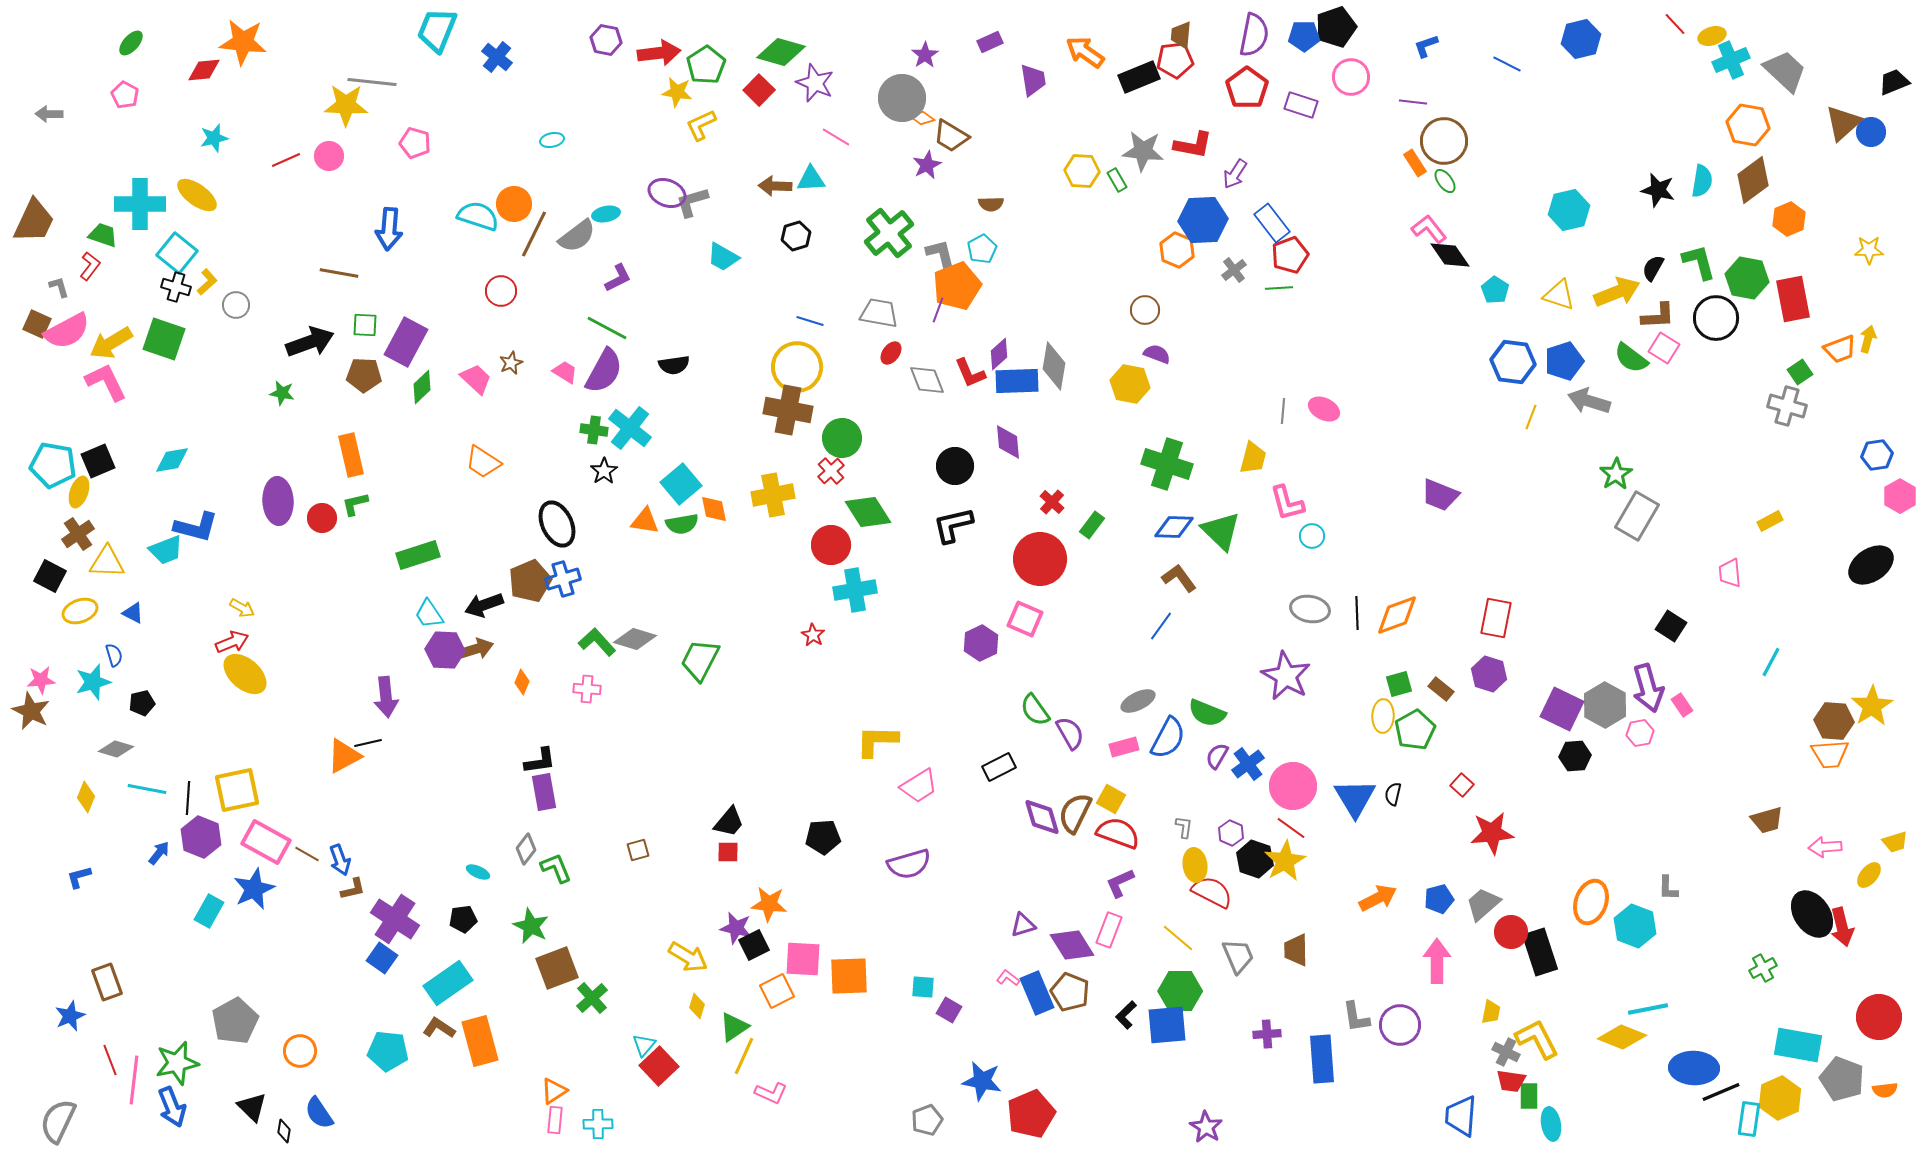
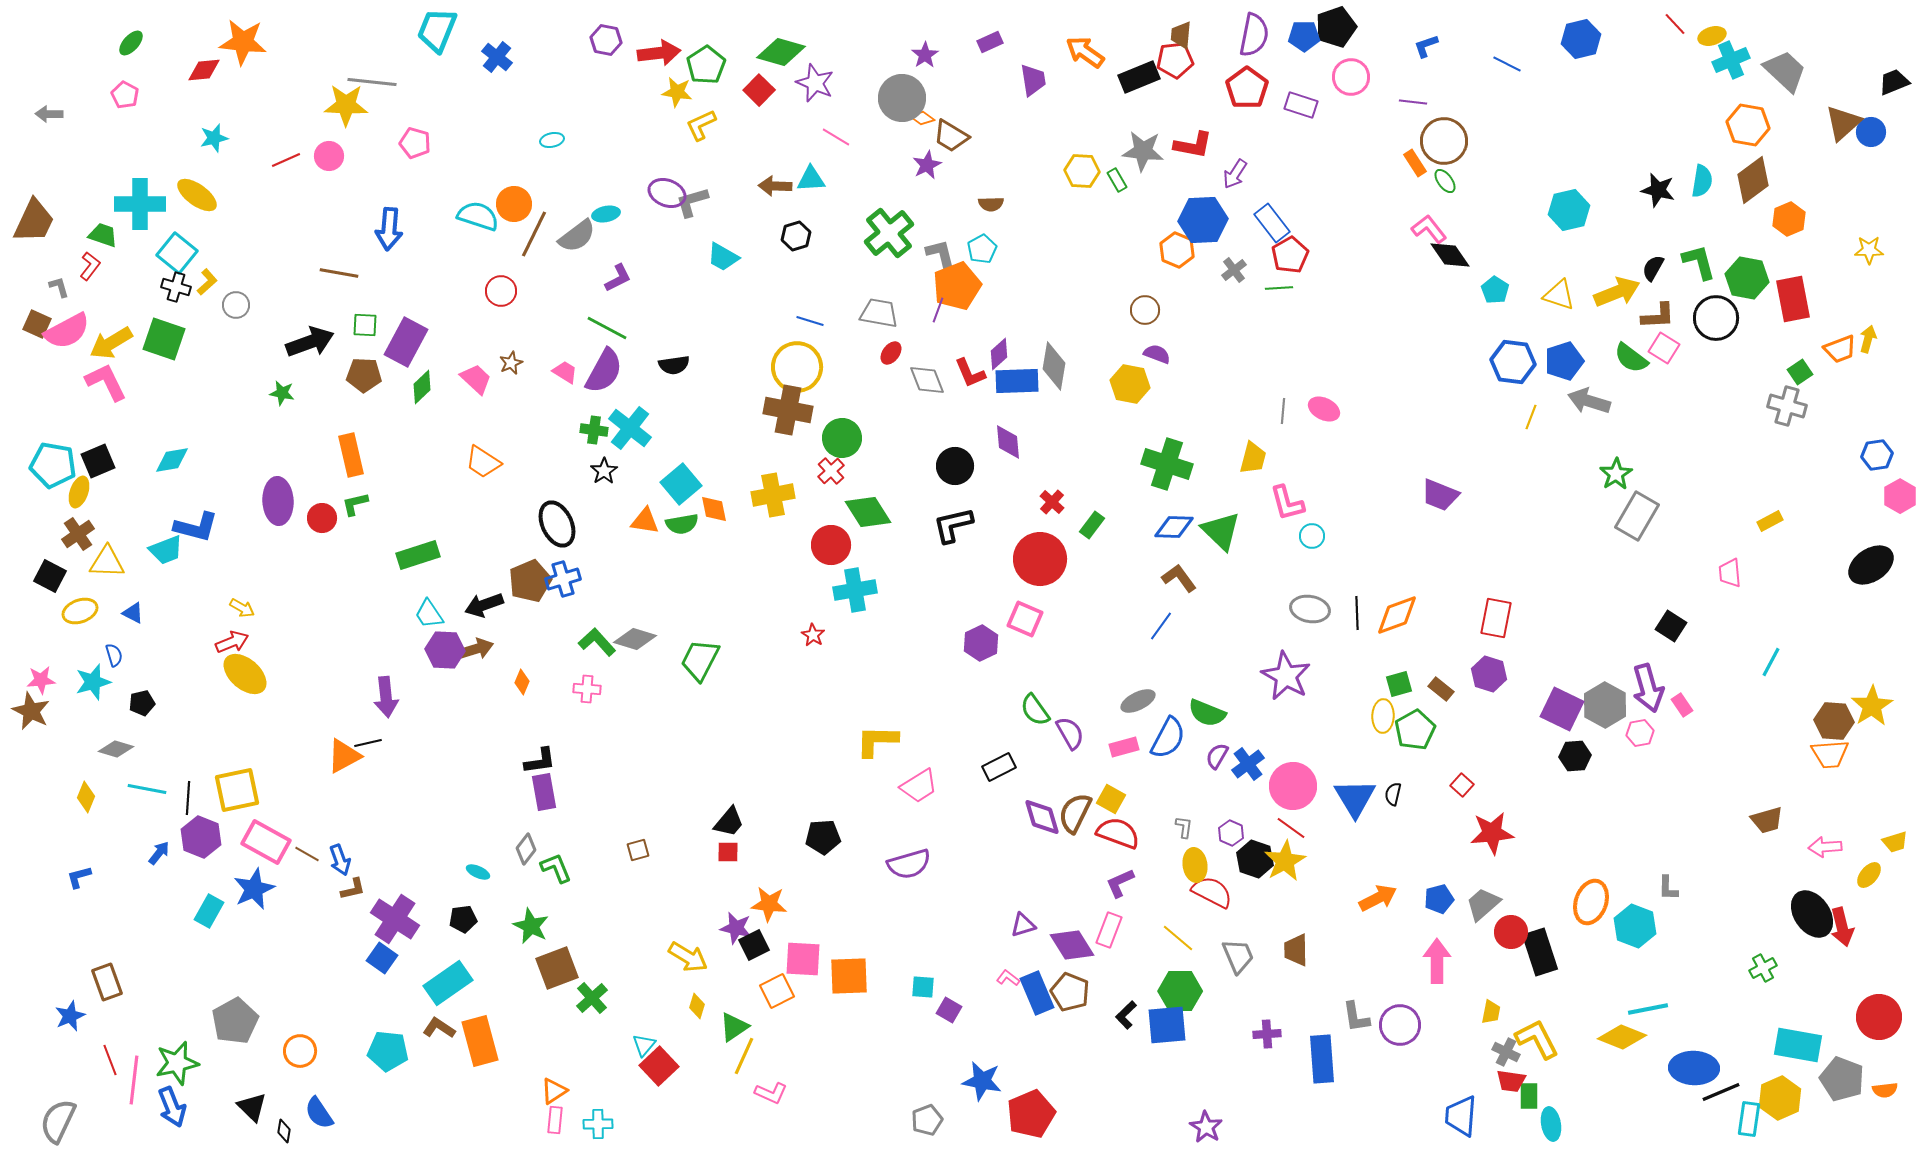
red pentagon at (1290, 255): rotated 9 degrees counterclockwise
